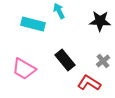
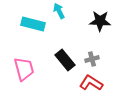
gray cross: moved 11 px left, 2 px up; rotated 24 degrees clockwise
pink trapezoid: rotated 135 degrees counterclockwise
red L-shape: moved 2 px right
